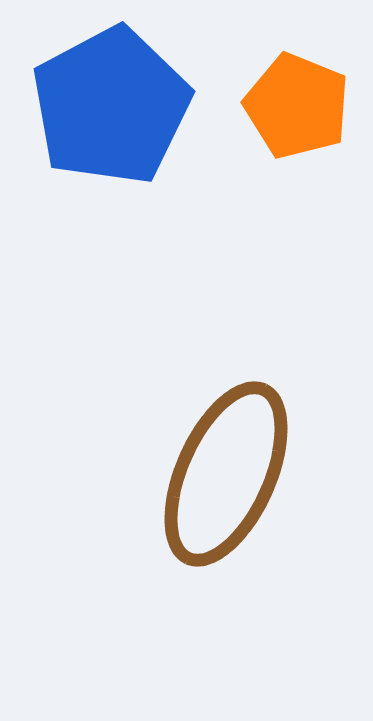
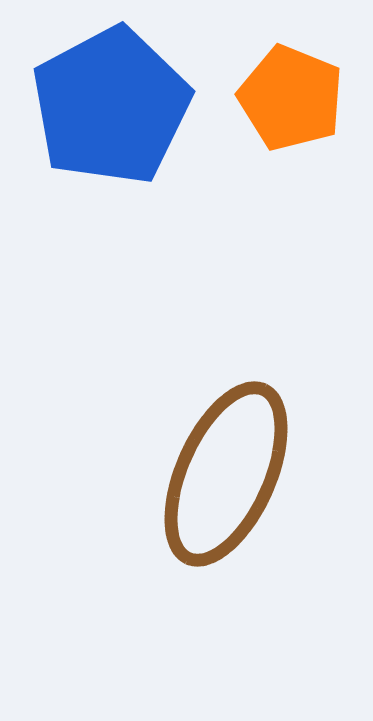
orange pentagon: moved 6 px left, 8 px up
